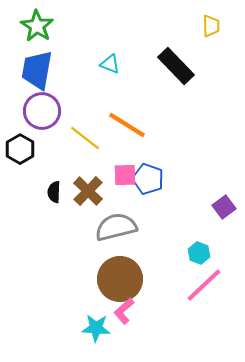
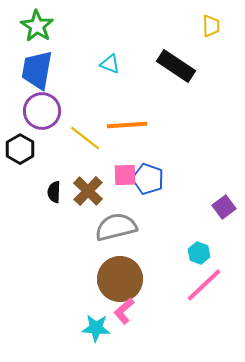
black rectangle: rotated 12 degrees counterclockwise
orange line: rotated 36 degrees counterclockwise
